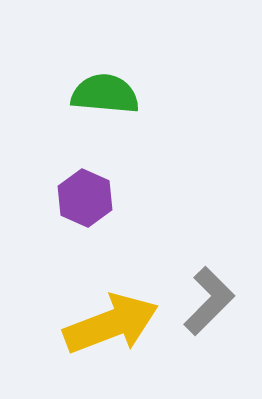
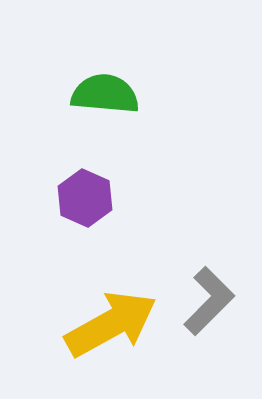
yellow arrow: rotated 8 degrees counterclockwise
